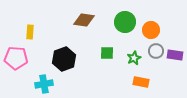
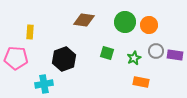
orange circle: moved 2 px left, 5 px up
green square: rotated 16 degrees clockwise
